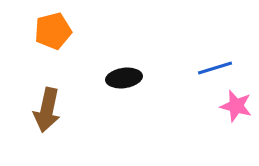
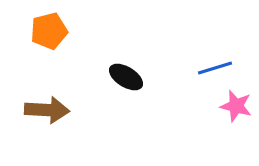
orange pentagon: moved 4 px left
black ellipse: moved 2 px right, 1 px up; rotated 40 degrees clockwise
brown arrow: rotated 99 degrees counterclockwise
